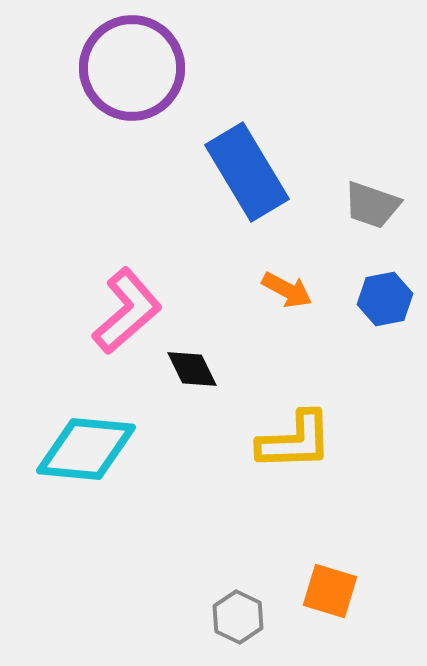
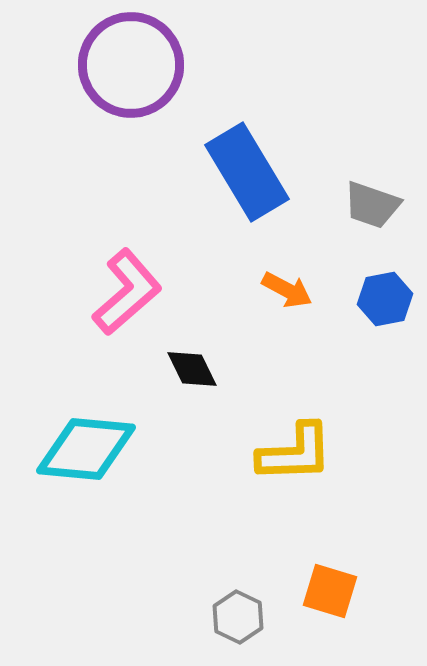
purple circle: moved 1 px left, 3 px up
pink L-shape: moved 19 px up
yellow L-shape: moved 12 px down
